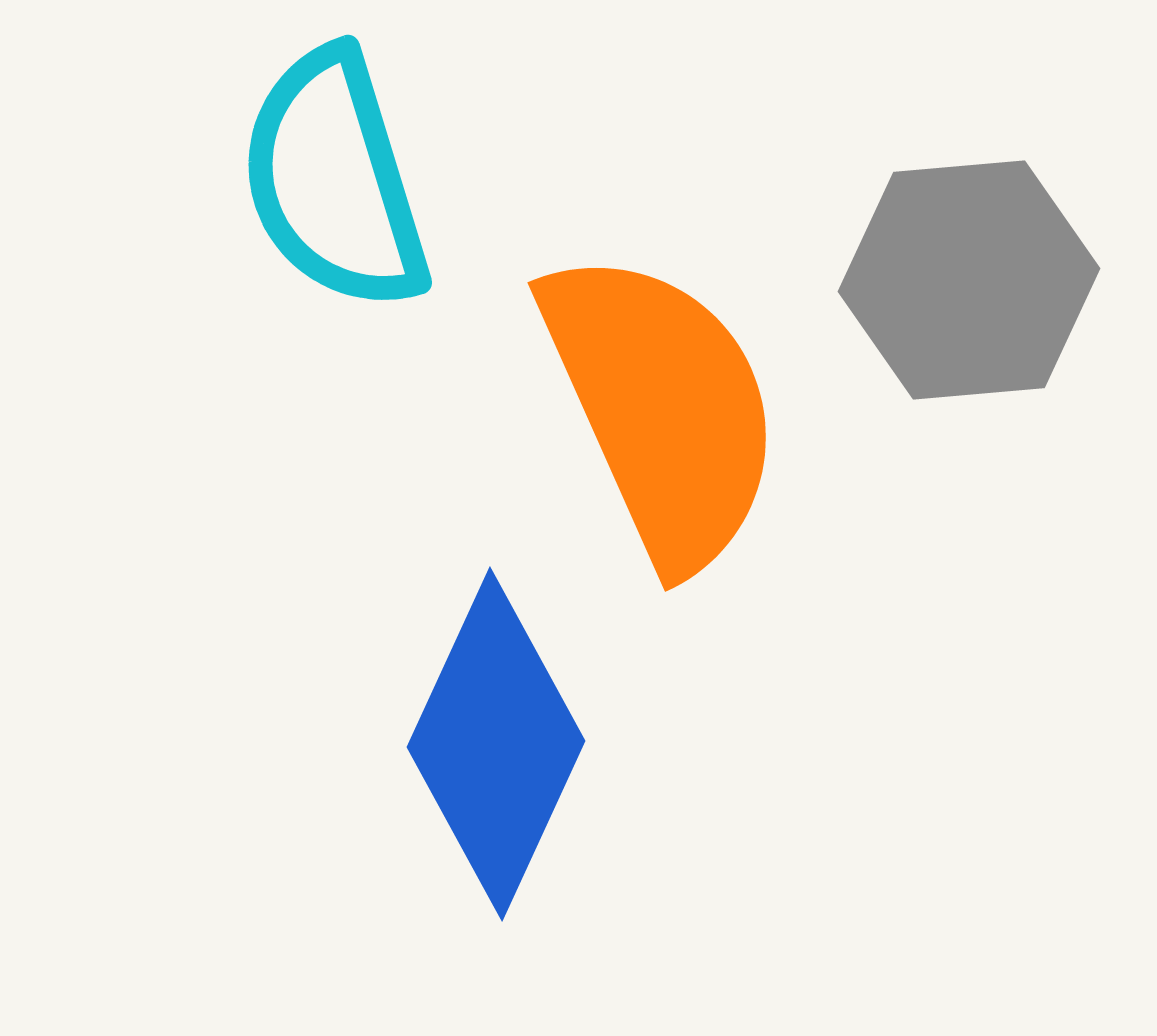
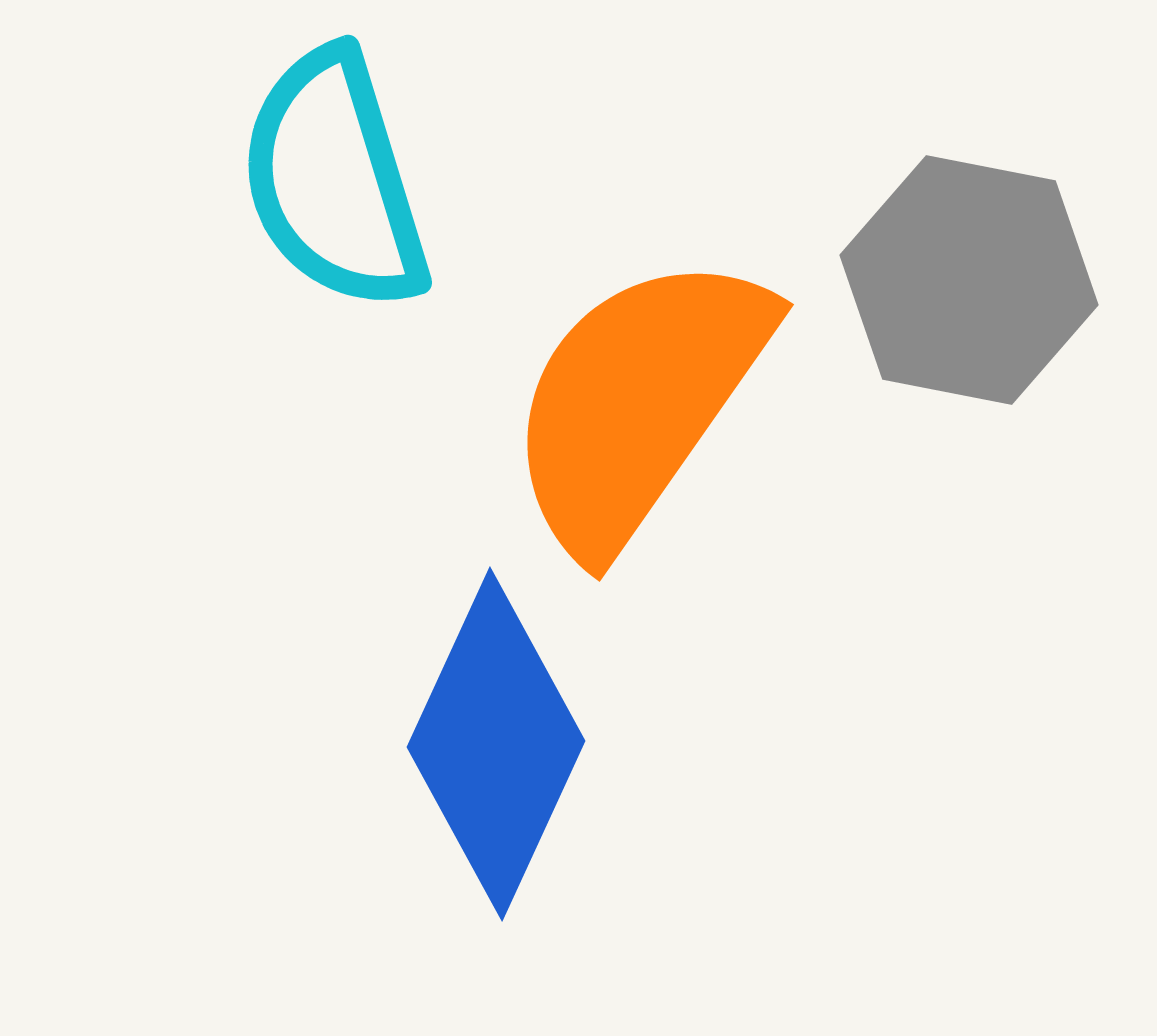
gray hexagon: rotated 16 degrees clockwise
orange semicircle: moved 24 px left, 6 px up; rotated 121 degrees counterclockwise
